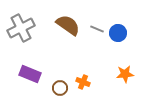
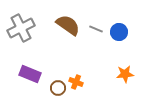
gray line: moved 1 px left
blue circle: moved 1 px right, 1 px up
orange cross: moved 7 px left
brown circle: moved 2 px left
